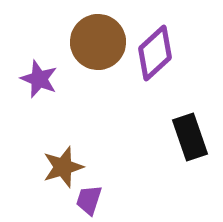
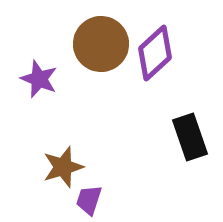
brown circle: moved 3 px right, 2 px down
